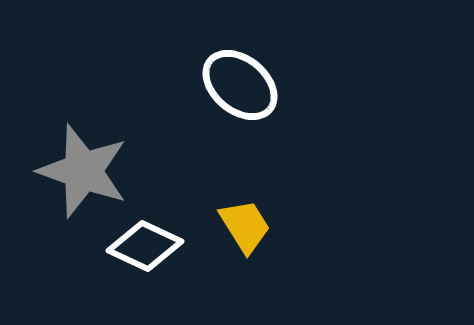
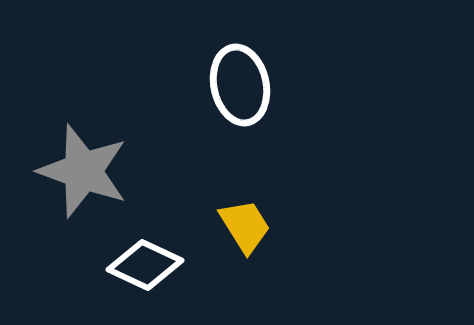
white ellipse: rotated 38 degrees clockwise
white diamond: moved 19 px down
